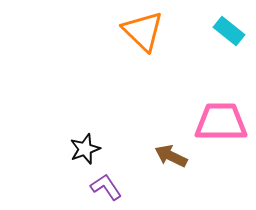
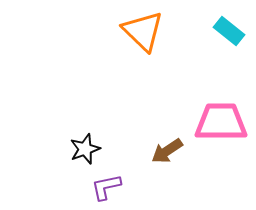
brown arrow: moved 4 px left, 5 px up; rotated 60 degrees counterclockwise
purple L-shape: rotated 68 degrees counterclockwise
